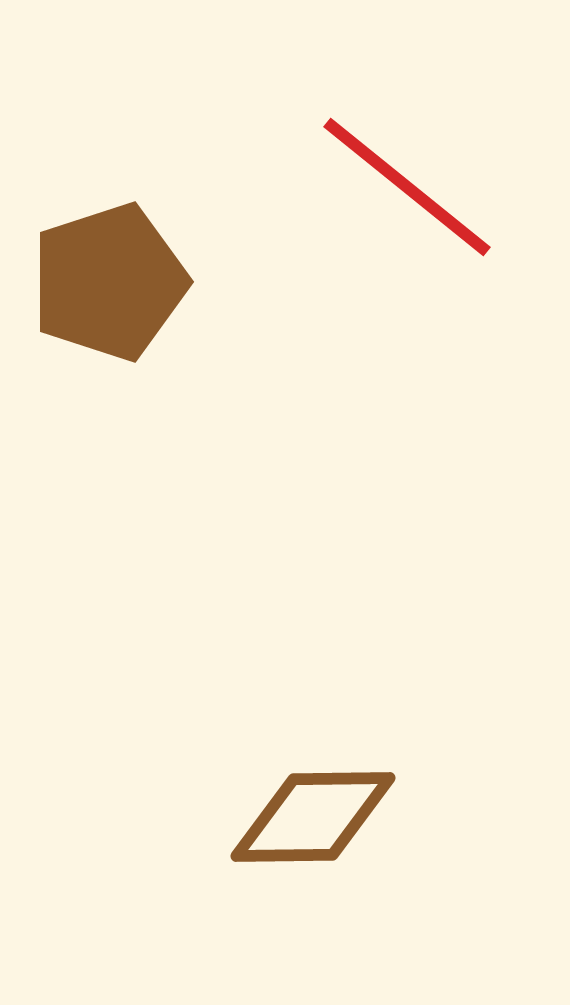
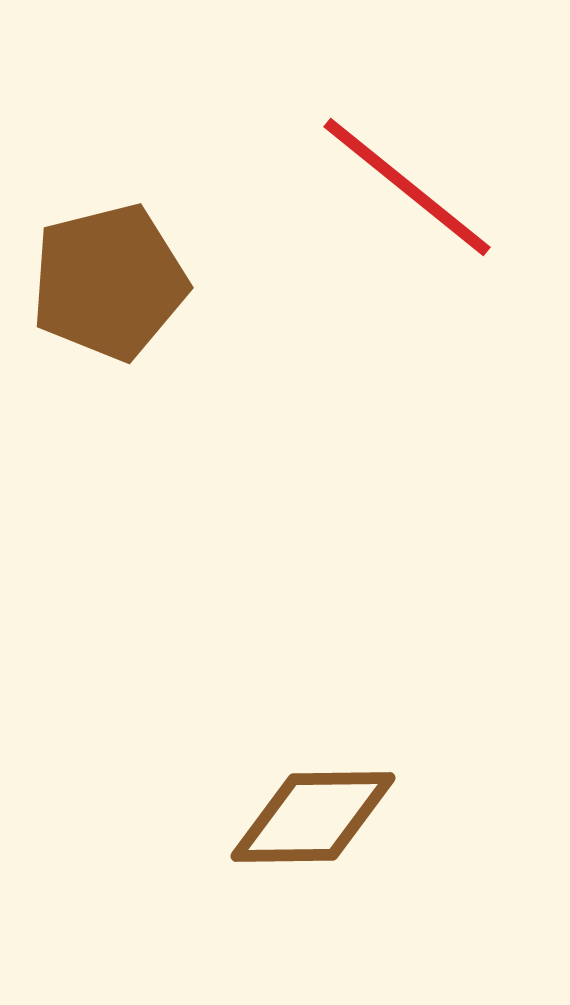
brown pentagon: rotated 4 degrees clockwise
